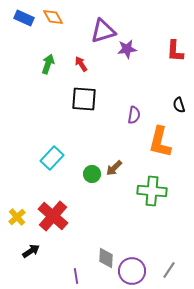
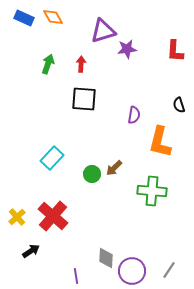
red arrow: rotated 35 degrees clockwise
